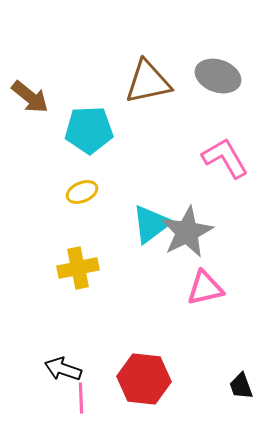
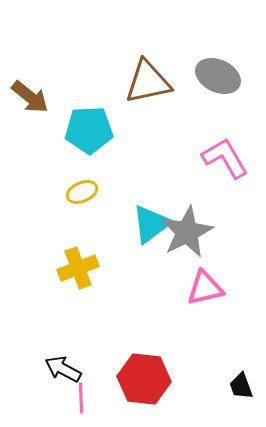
gray ellipse: rotated 6 degrees clockwise
yellow cross: rotated 9 degrees counterclockwise
black arrow: rotated 9 degrees clockwise
